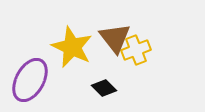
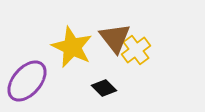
yellow cross: rotated 16 degrees counterclockwise
purple ellipse: moved 3 px left, 1 px down; rotated 12 degrees clockwise
